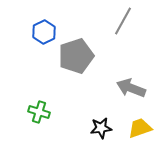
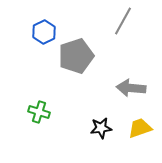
gray arrow: rotated 16 degrees counterclockwise
